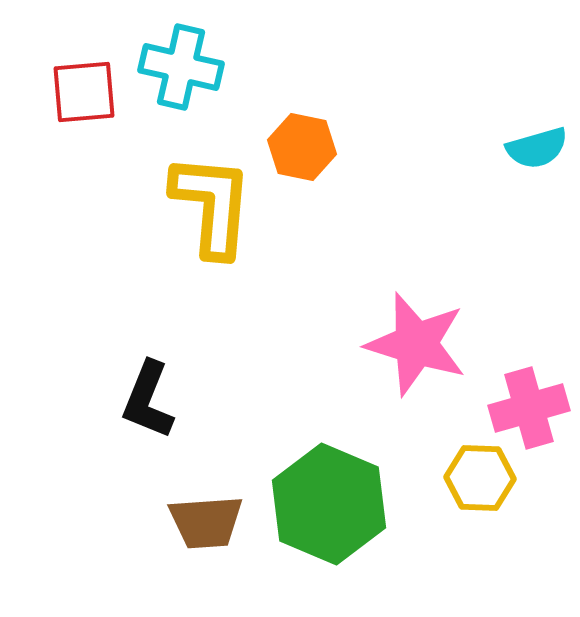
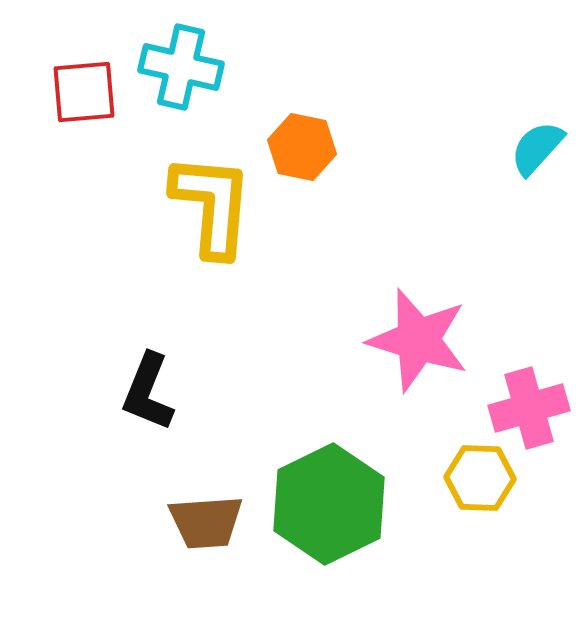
cyan semicircle: rotated 148 degrees clockwise
pink star: moved 2 px right, 4 px up
black L-shape: moved 8 px up
green hexagon: rotated 11 degrees clockwise
